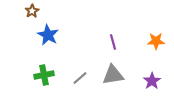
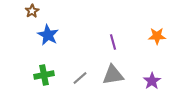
orange star: moved 1 px right, 5 px up
